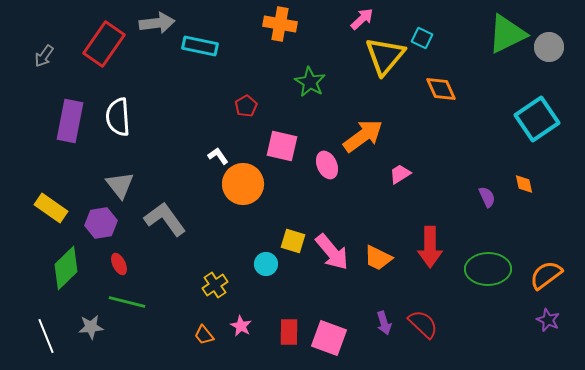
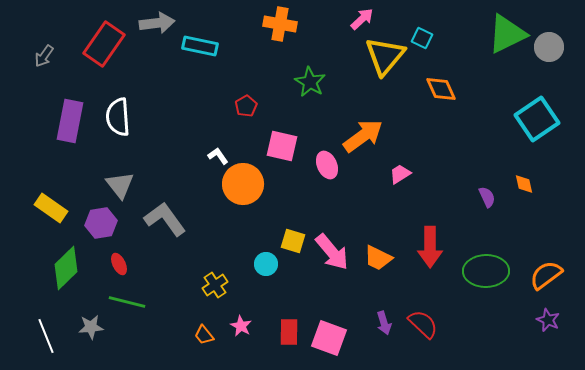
green ellipse at (488, 269): moved 2 px left, 2 px down
